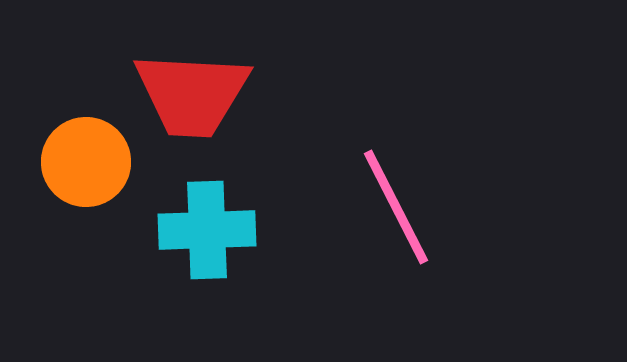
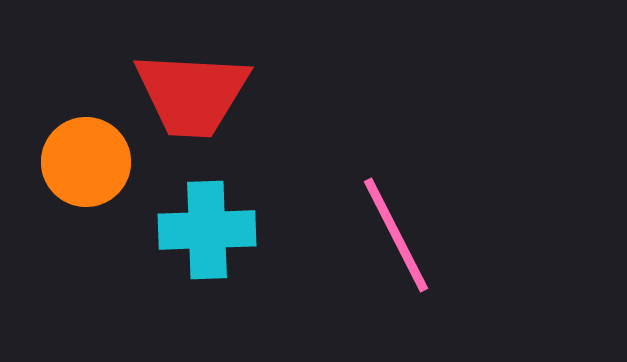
pink line: moved 28 px down
